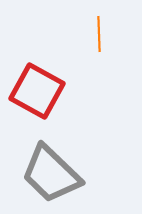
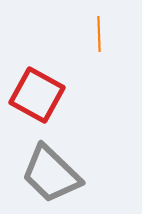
red square: moved 4 px down
